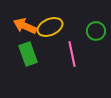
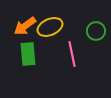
orange arrow: rotated 60 degrees counterclockwise
green rectangle: rotated 15 degrees clockwise
